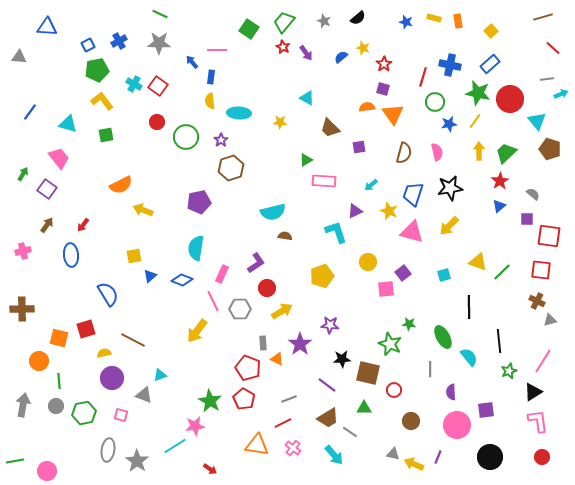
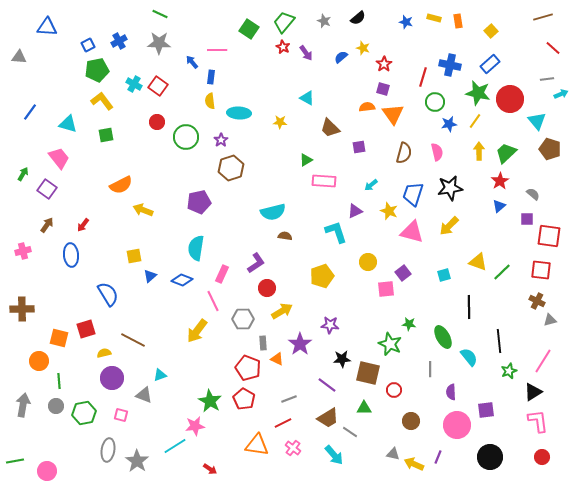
gray hexagon at (240, 309): moved 3 px right, 10 px down
